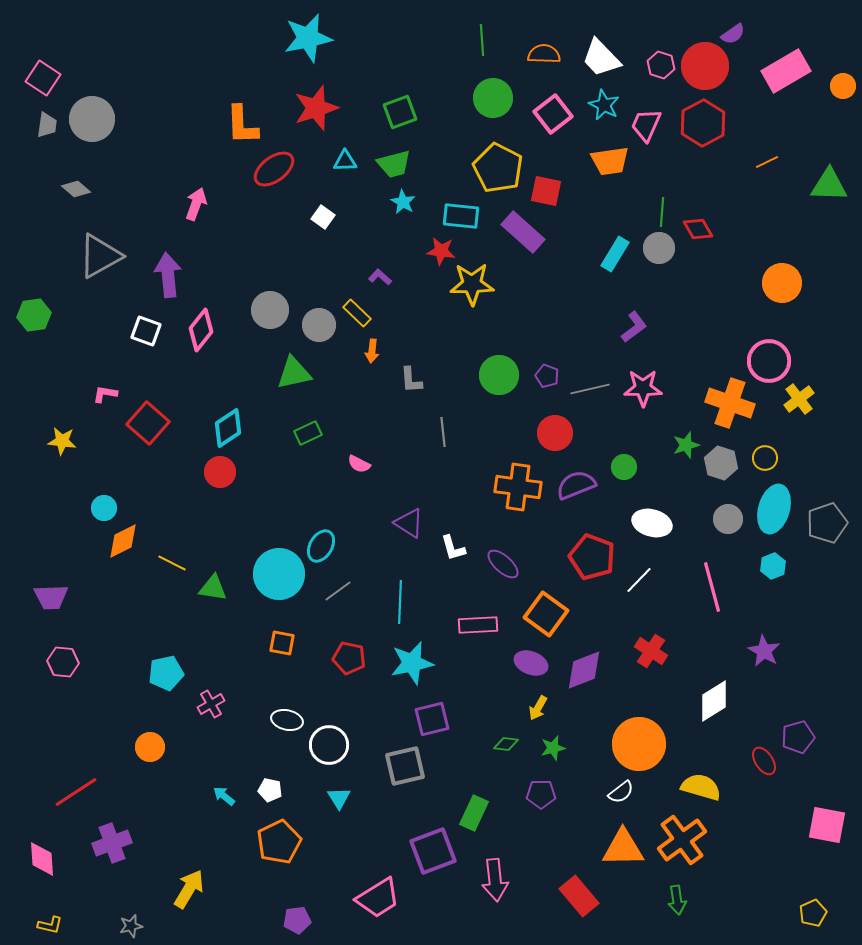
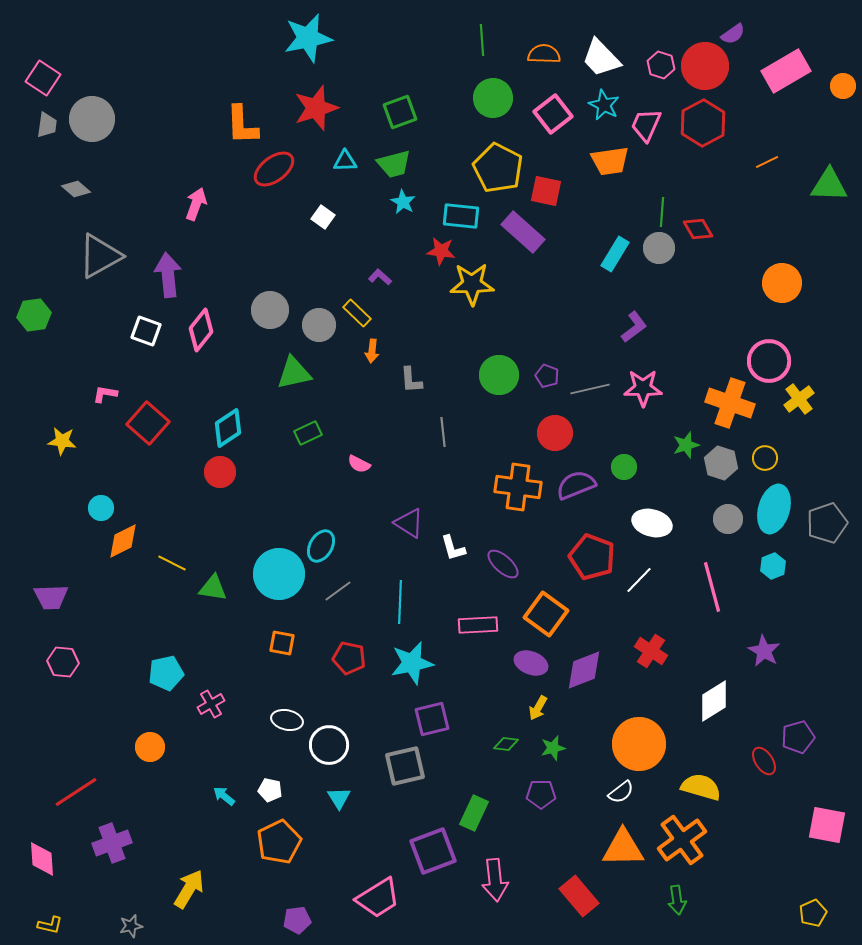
cyan circle at (104, 508): moved 3 px left
